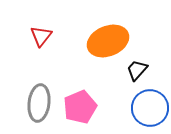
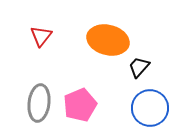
orange ellipse: moved 1 px up; rotated 36 degrees clockwise
black trapezoid: moved 2 px right, 3 px up
pink pentagon: moved 2 px up
